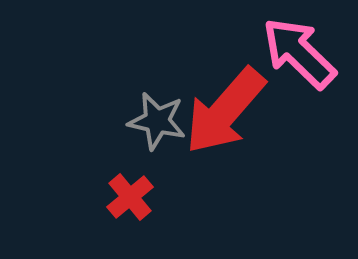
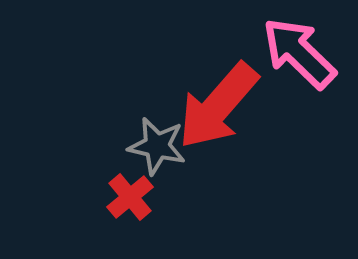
red arrow: moved 7 px left, 5 px up
gray star: moved 25 px down
